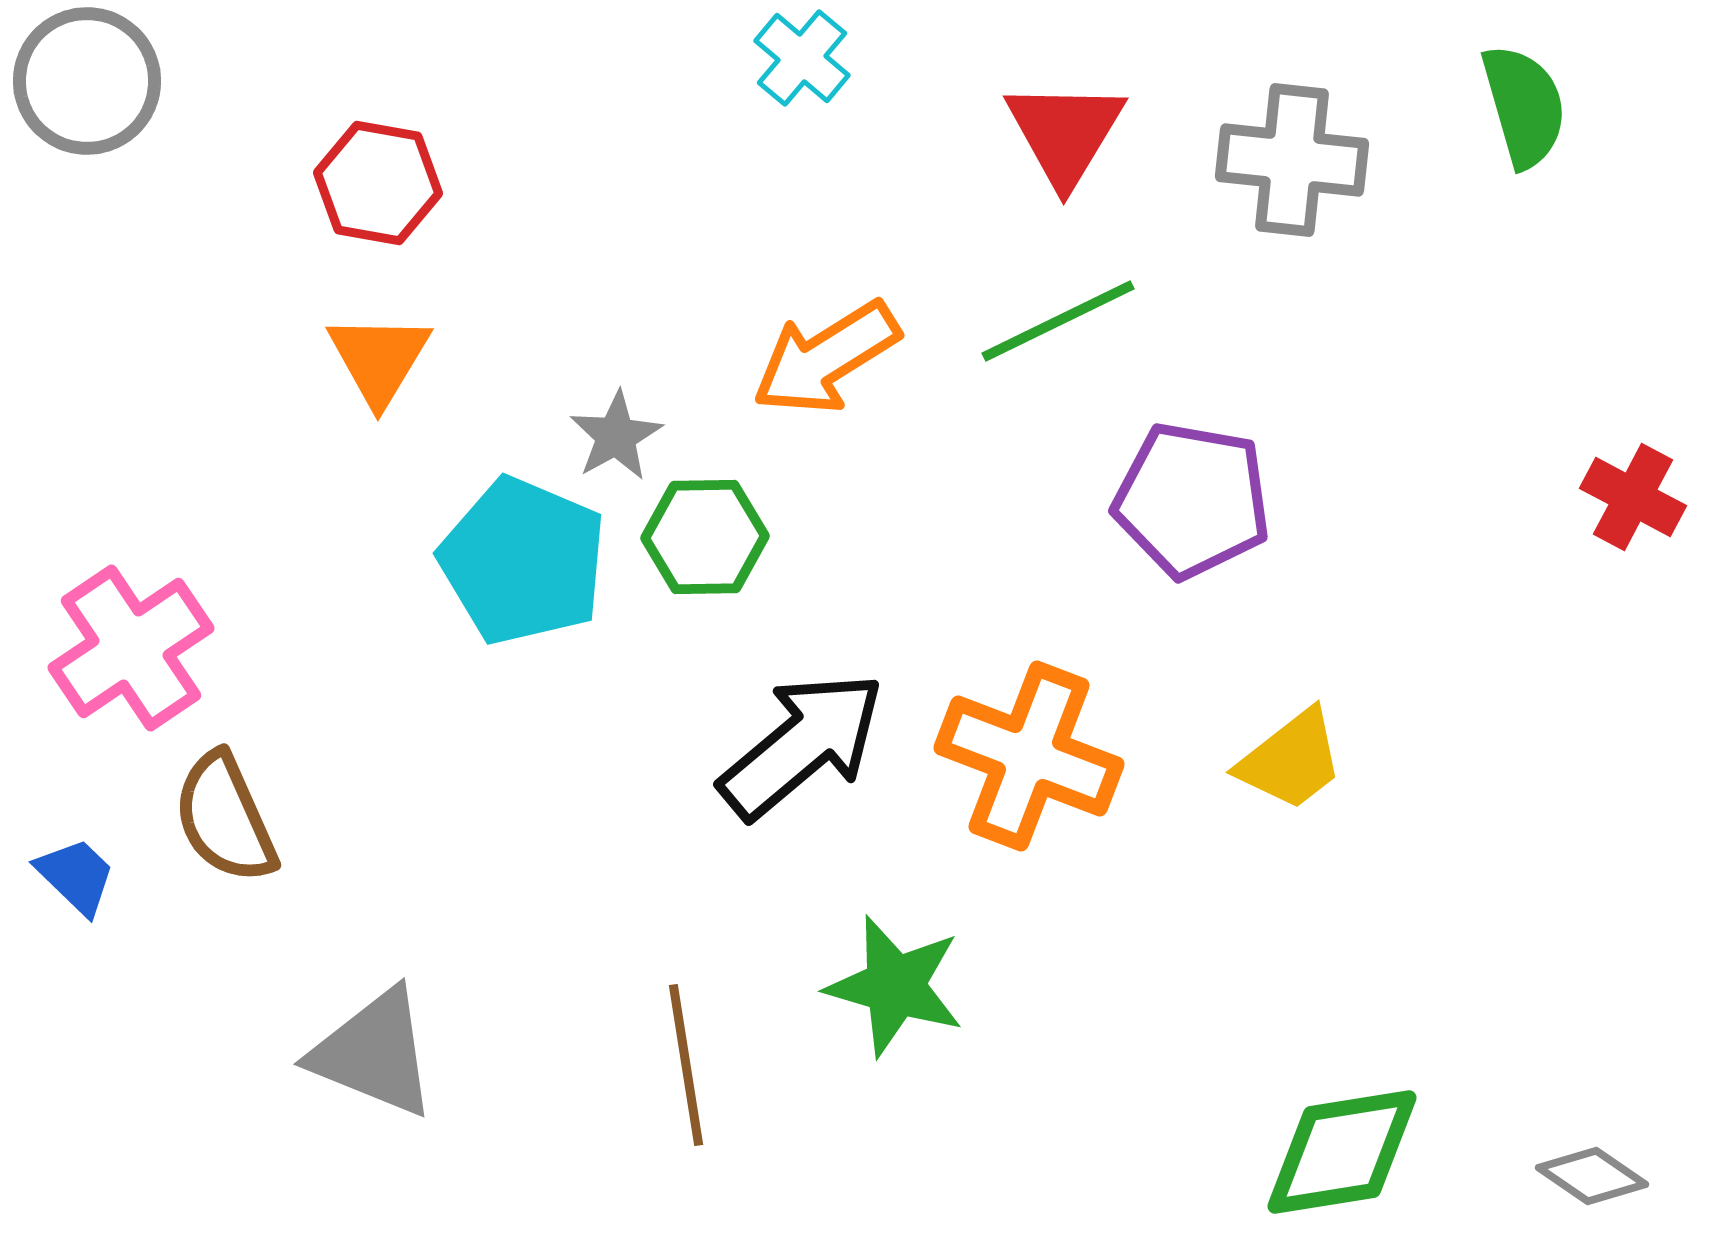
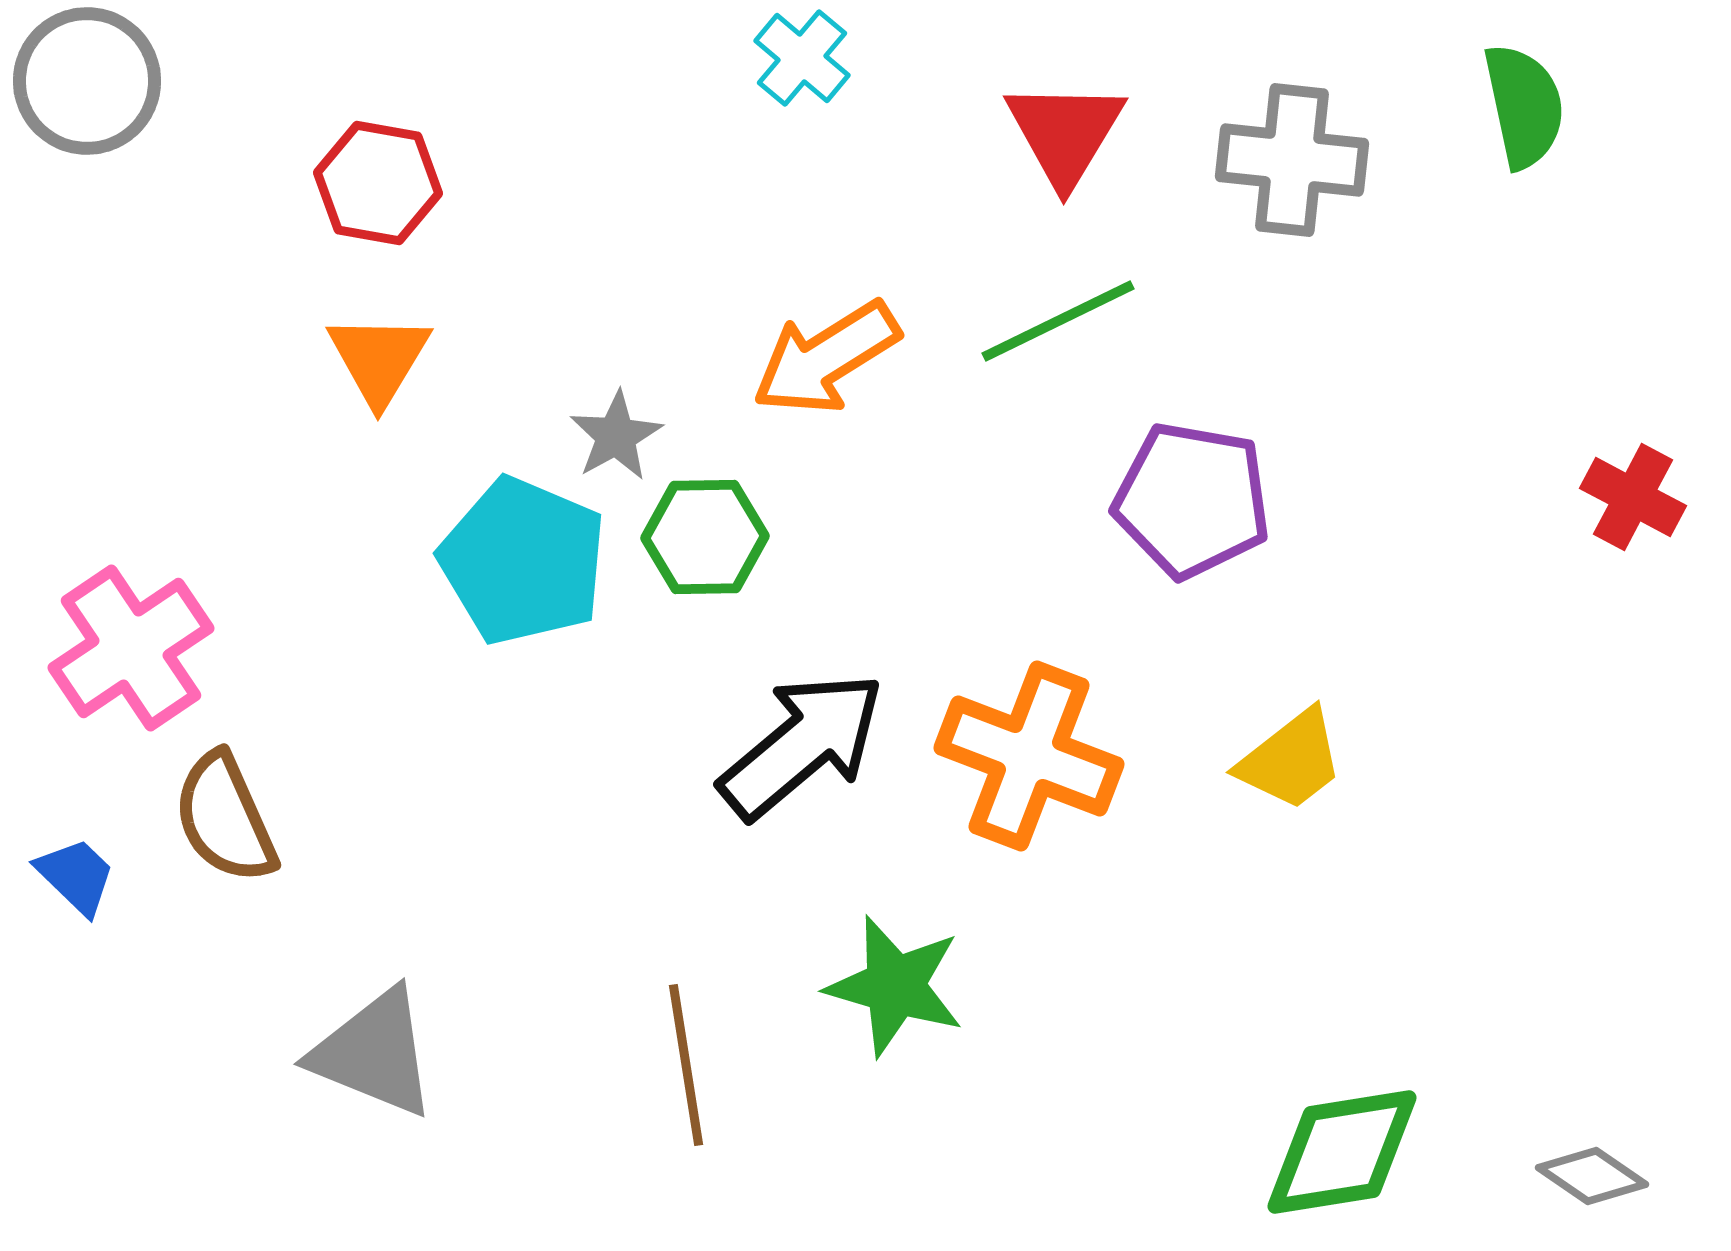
green semicircle: rotated 4 degrees clockwise
